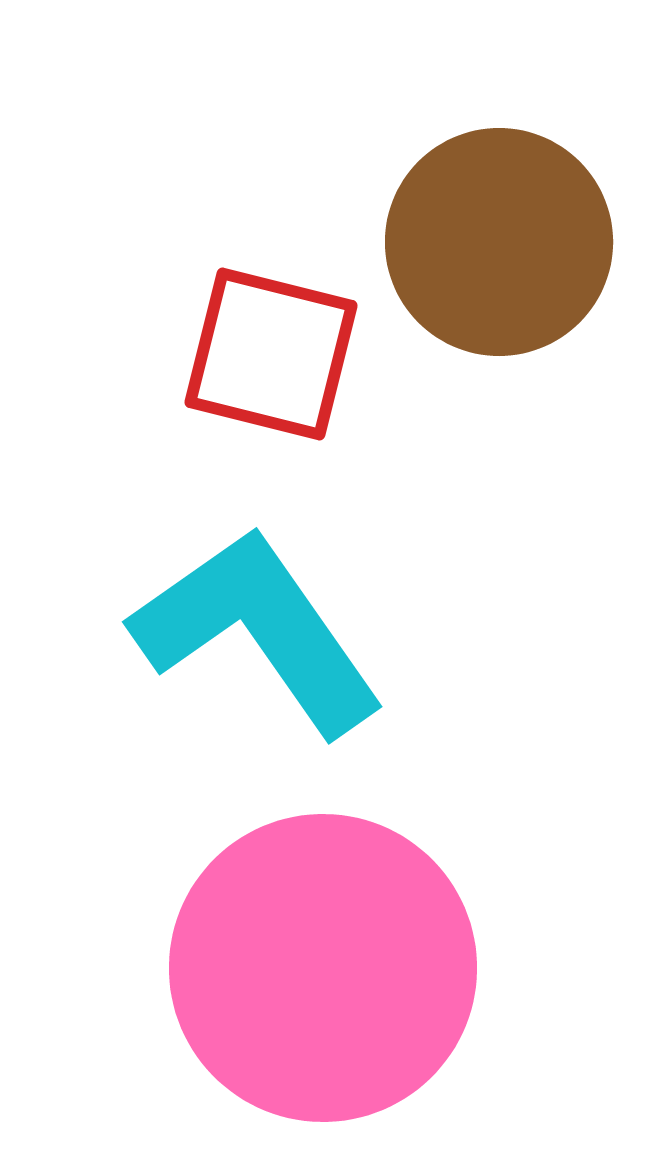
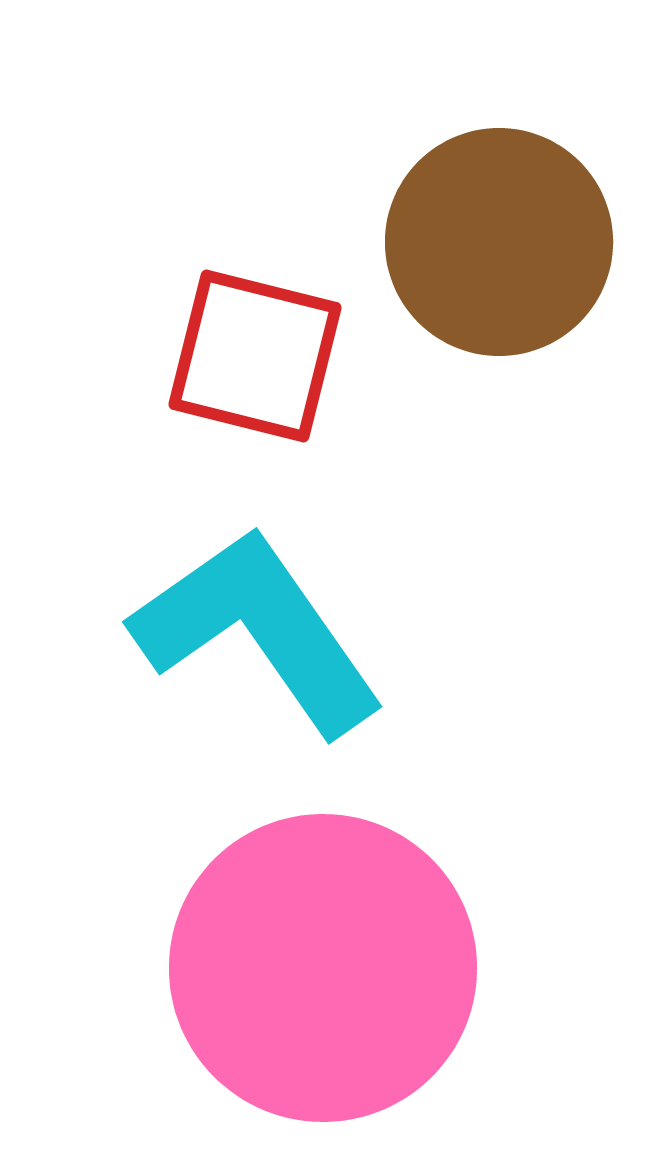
red square: moved 16 px left, 2 px down
